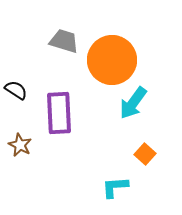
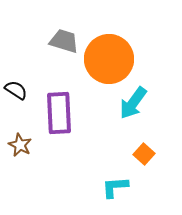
orange circle: moved 3 px left, 1 px up
orange square: moved 1 px left
